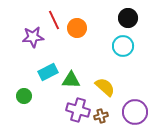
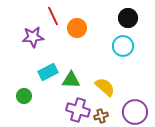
red line: moved 1 px left, 4 px up
